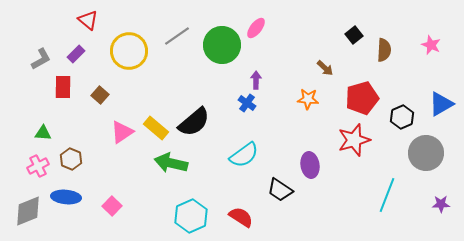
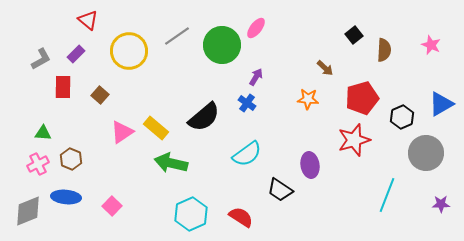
purple arrow: moved 3 px up; rotated 30 degrees clockwise
black semicircle: moved 10 px right, 5 px up
cyan semicircle: moved 3 px right, 1 px up
pink cross: moved 2 px up
cyan hexagon: moved 2 px up
